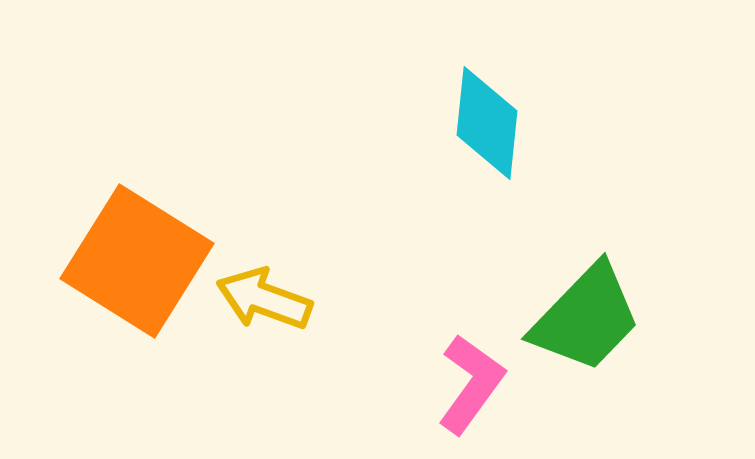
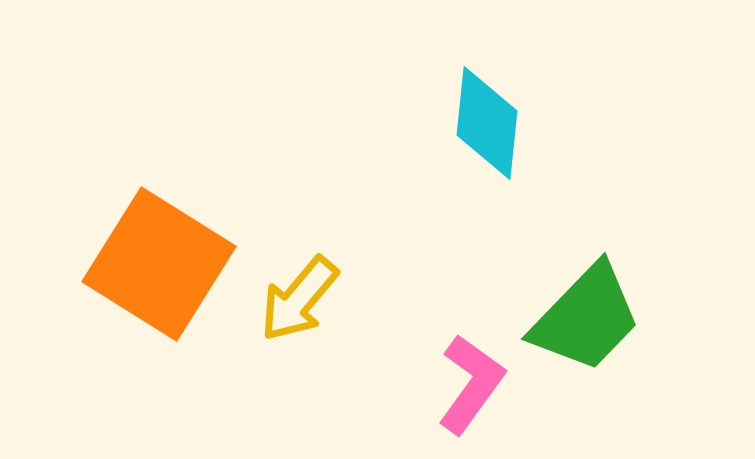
orange square: moved 22 px right, 3 px down
yellow arrow: moved 35 px right; rotated 70 degrees counterclockwise
